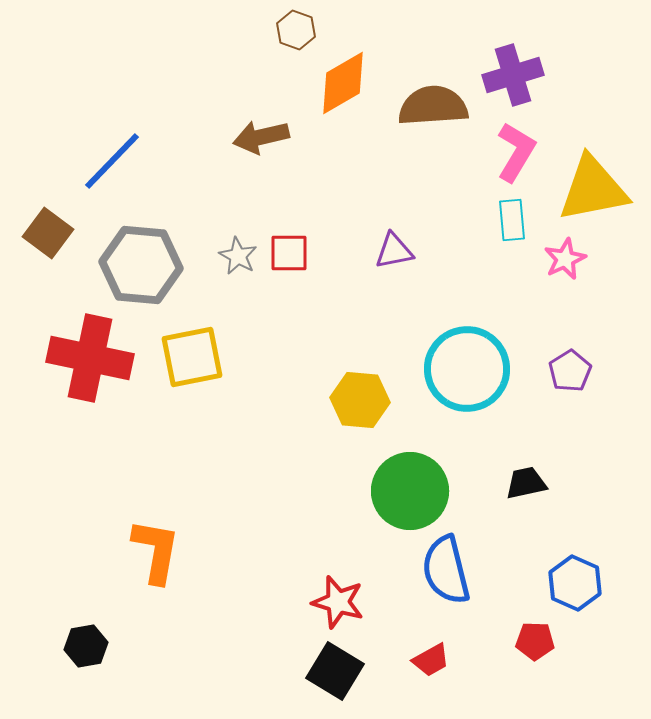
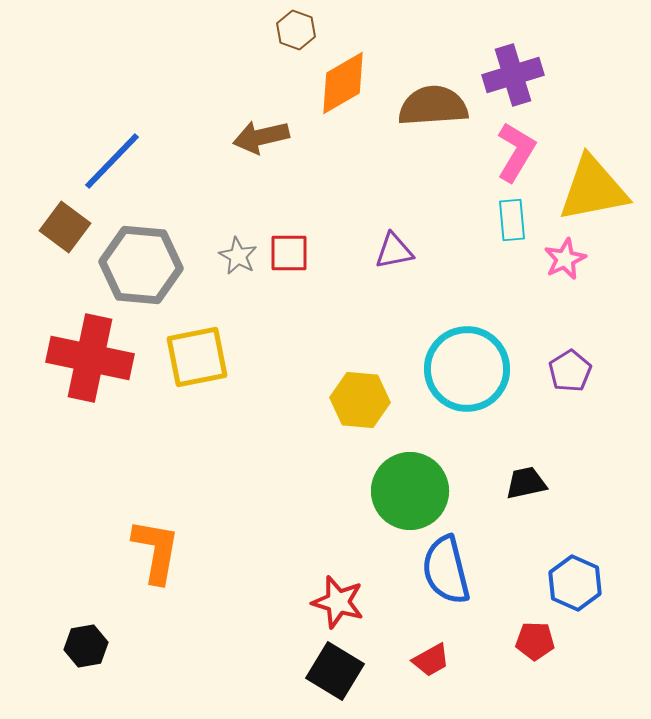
brown square: moved 17 px right, 6 px up
yellow square: moved 5 px right
